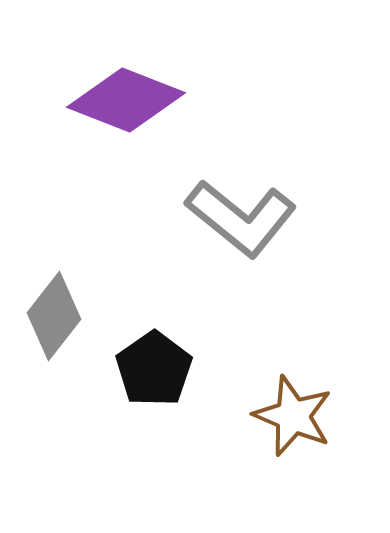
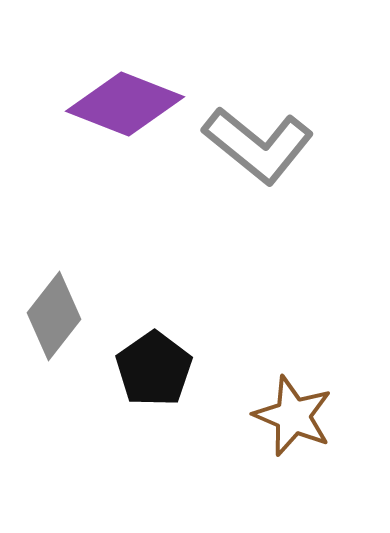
purple diamond: moved 1 px left, 4 px down
gray L-shape: moved 17 px right, 73 px up
